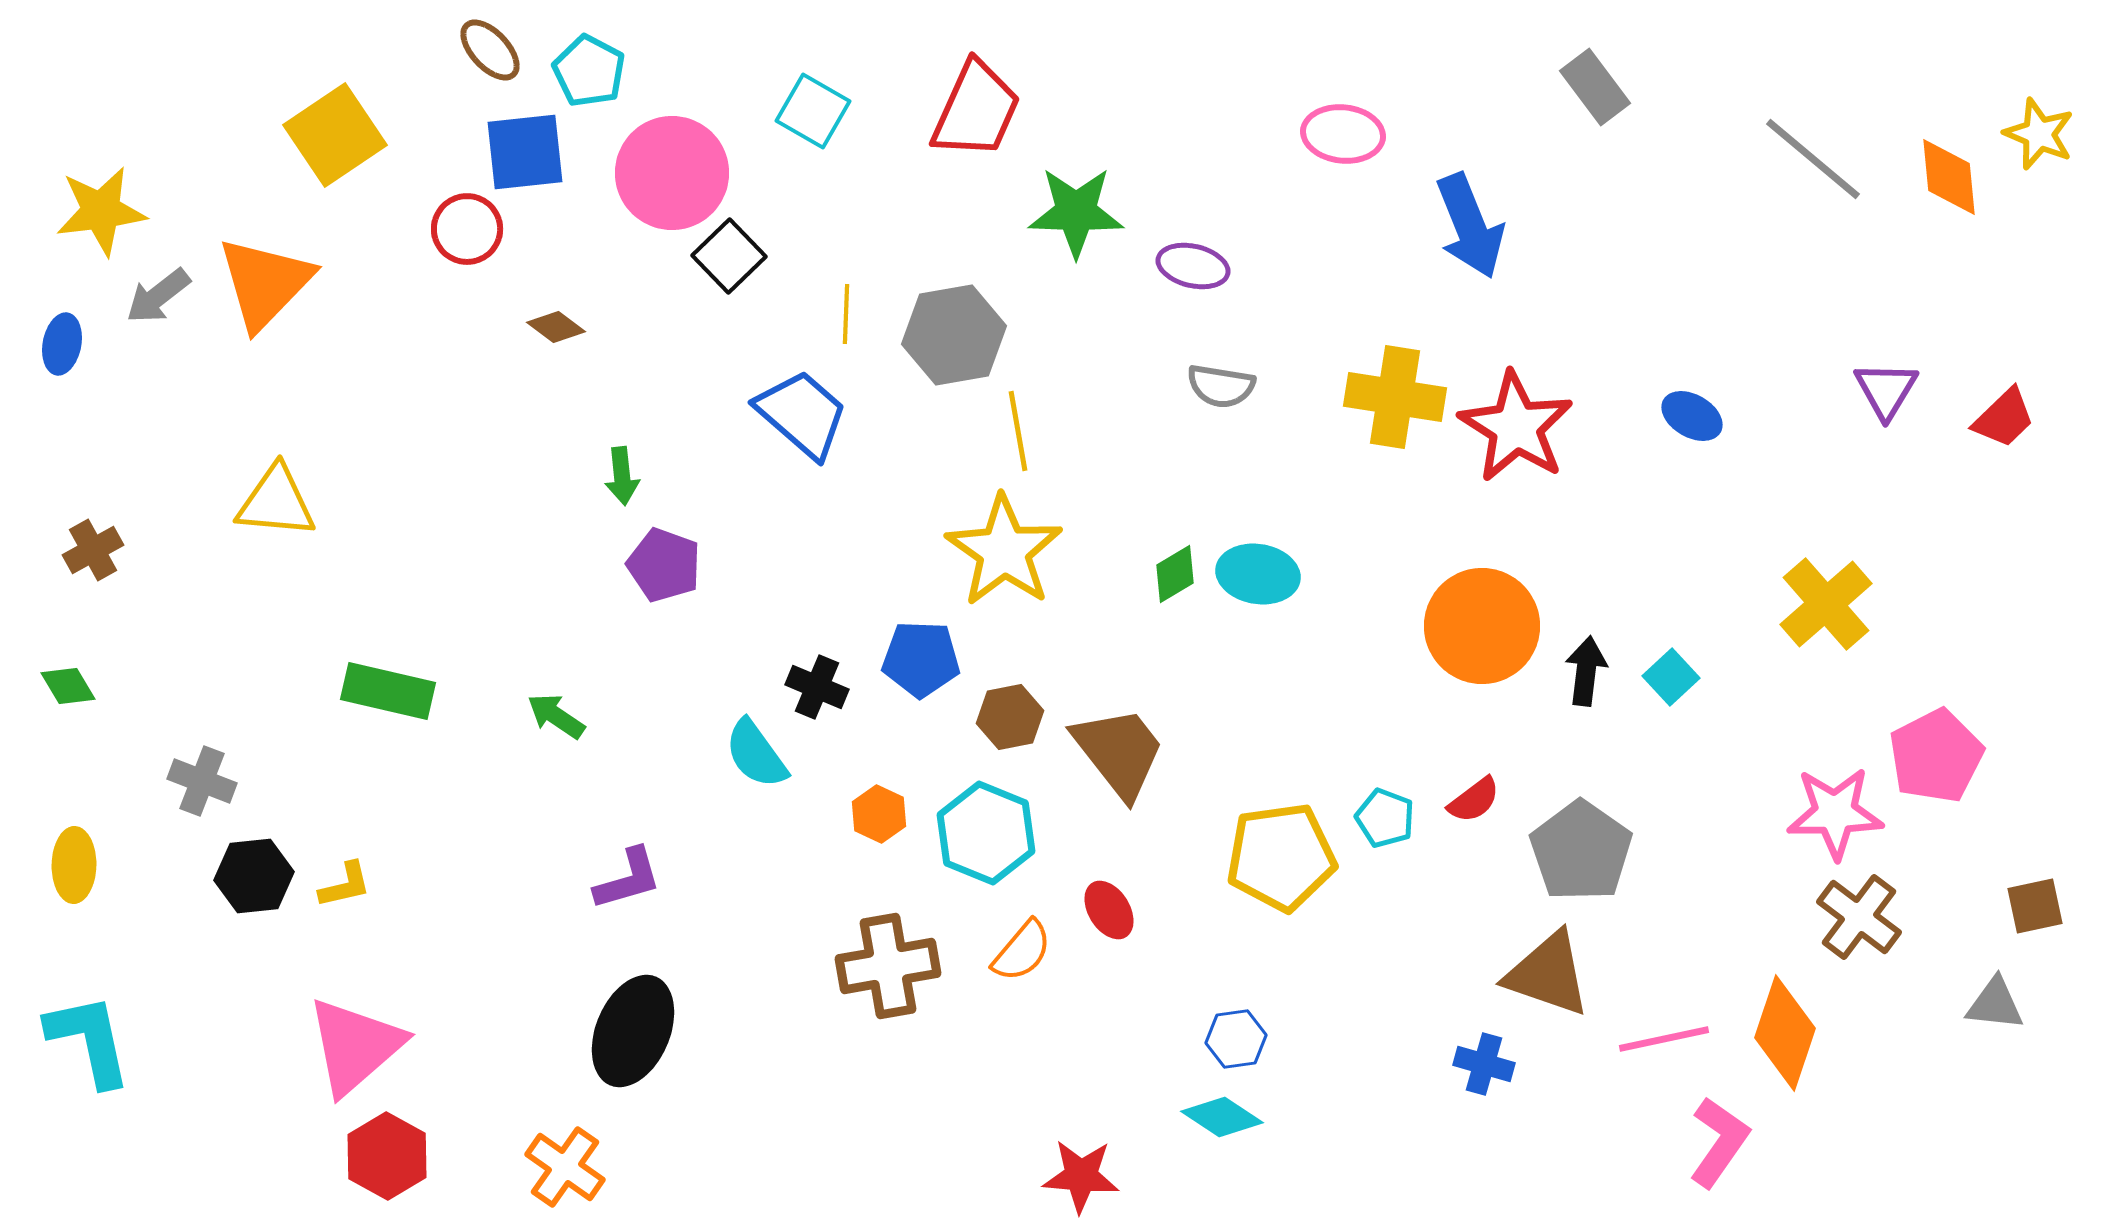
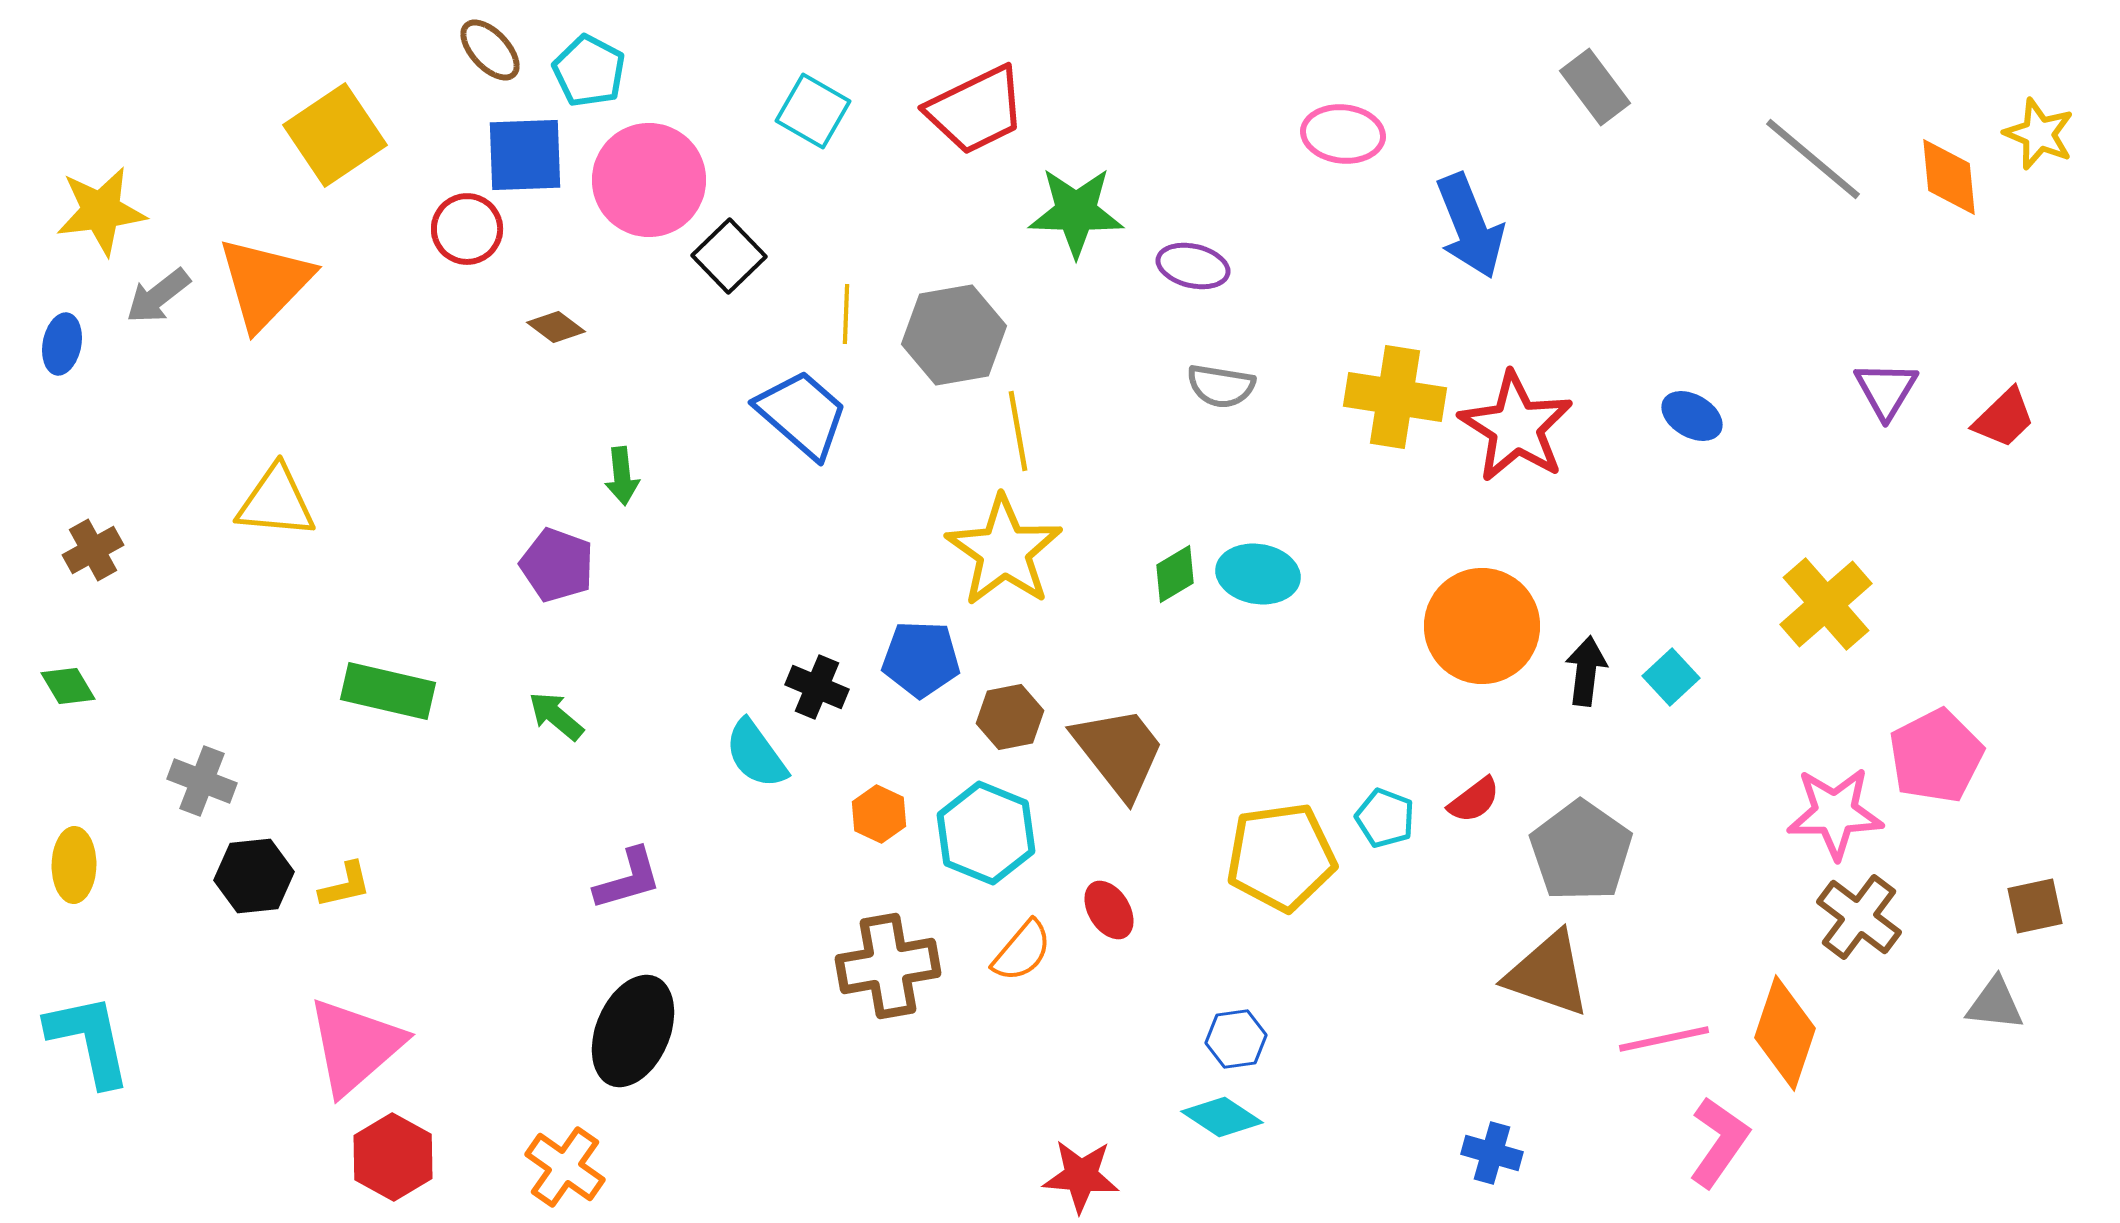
red trapezoid at (976, 110): rotated 40 degrees clockwise
blue square at (525, 152): moved 3 px down; rotated 4 degrees clockwise
pink circle at (672, 173): moved 23 px left, 7 px down
purple pentagon at (664, 565): moved 107 px left
green arrow at (556, 716): rotated 6 degrees clockwise
blue cross at (1484, 1064): moved 8 px right, 89 px down
red hexagon at (387, 1156): moved 6 px right, 1 px down
